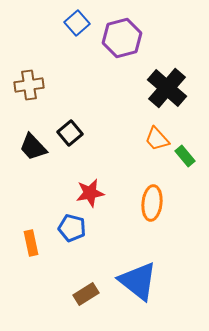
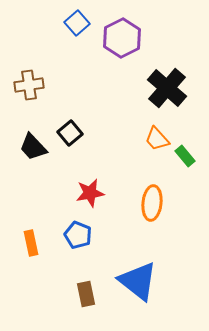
purple hexagon: rotated 12 degrees counterclockwise
blue pentagon: moved 6 px right, 7 px down; rotated 8 degrees clockwise
brown rectangle: rotated 70 degrees counterclockwise
